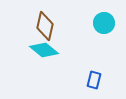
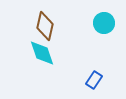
cyan diamond: moved 2 px left, 3 px down; rotated 32 degrees clockwise
blue rectangle: rotated 18 degrees clockwise
